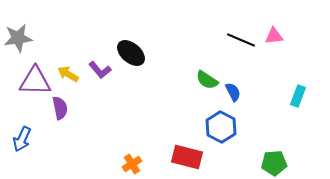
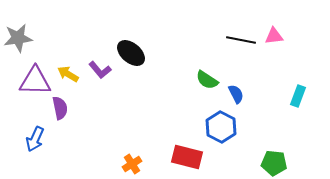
black line: rotated 12 degrees counterclockwise
blue semicircle: moved 3 px right, 2 px down
blue arrow: moved 13 px right
green pentagon: rotated 10 degrees clockwise
